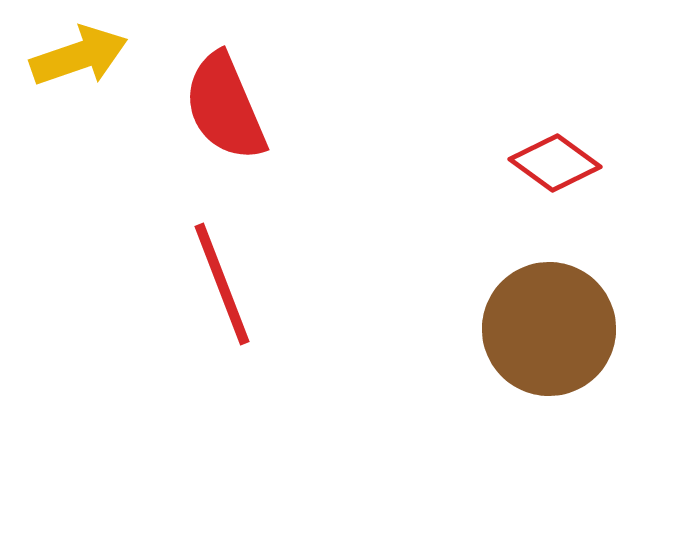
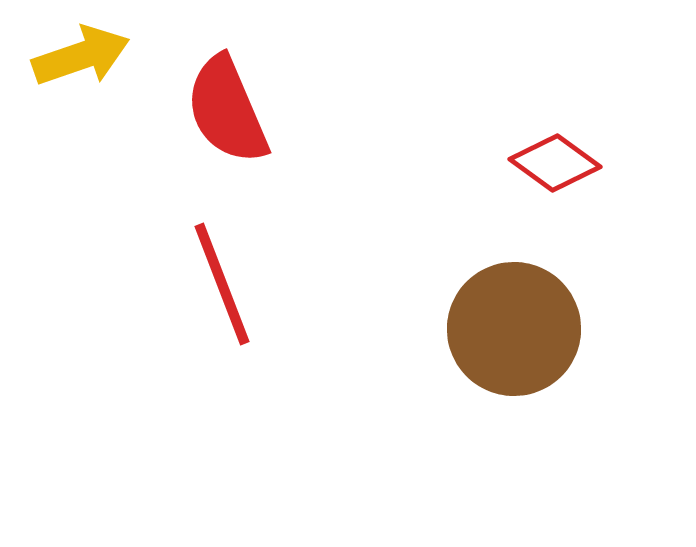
yellow arrow: moved 2 px right
red semicircle: moved 2 px right, 3 px down
brown circle: moved 35 px left
